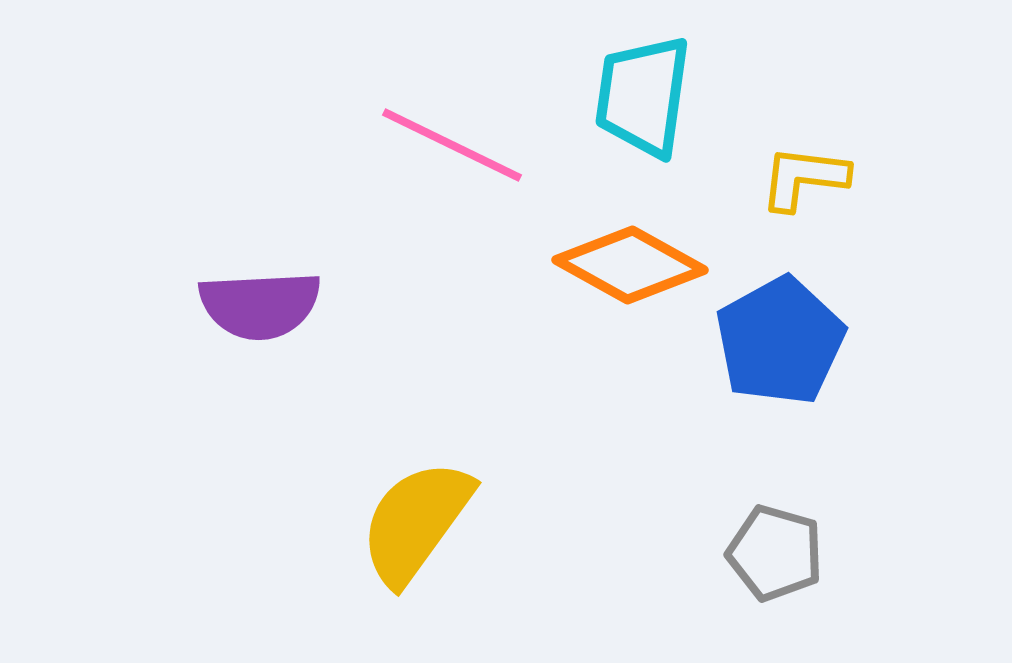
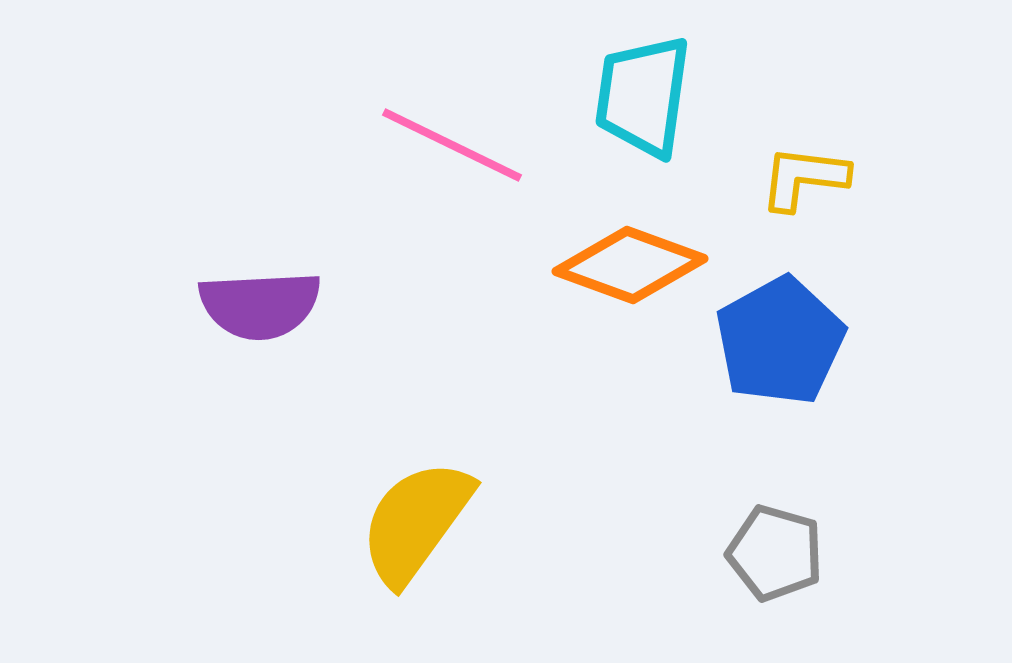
orange diamond: rotated 9 degrees counterclockwise
